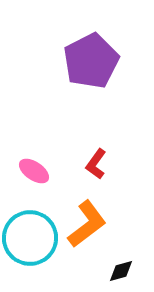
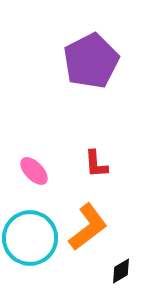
red L-shape: rotated 40 degrees counterclockwise
pink ellipse: rotated 12 degrees clockwise
orange L-shape: moved 1 px right, 3 px down
black diamond: rotated 16 degrees counterclockwise
